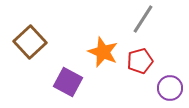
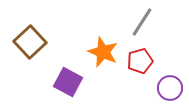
gray line: moved 1 px left, 3 px down
